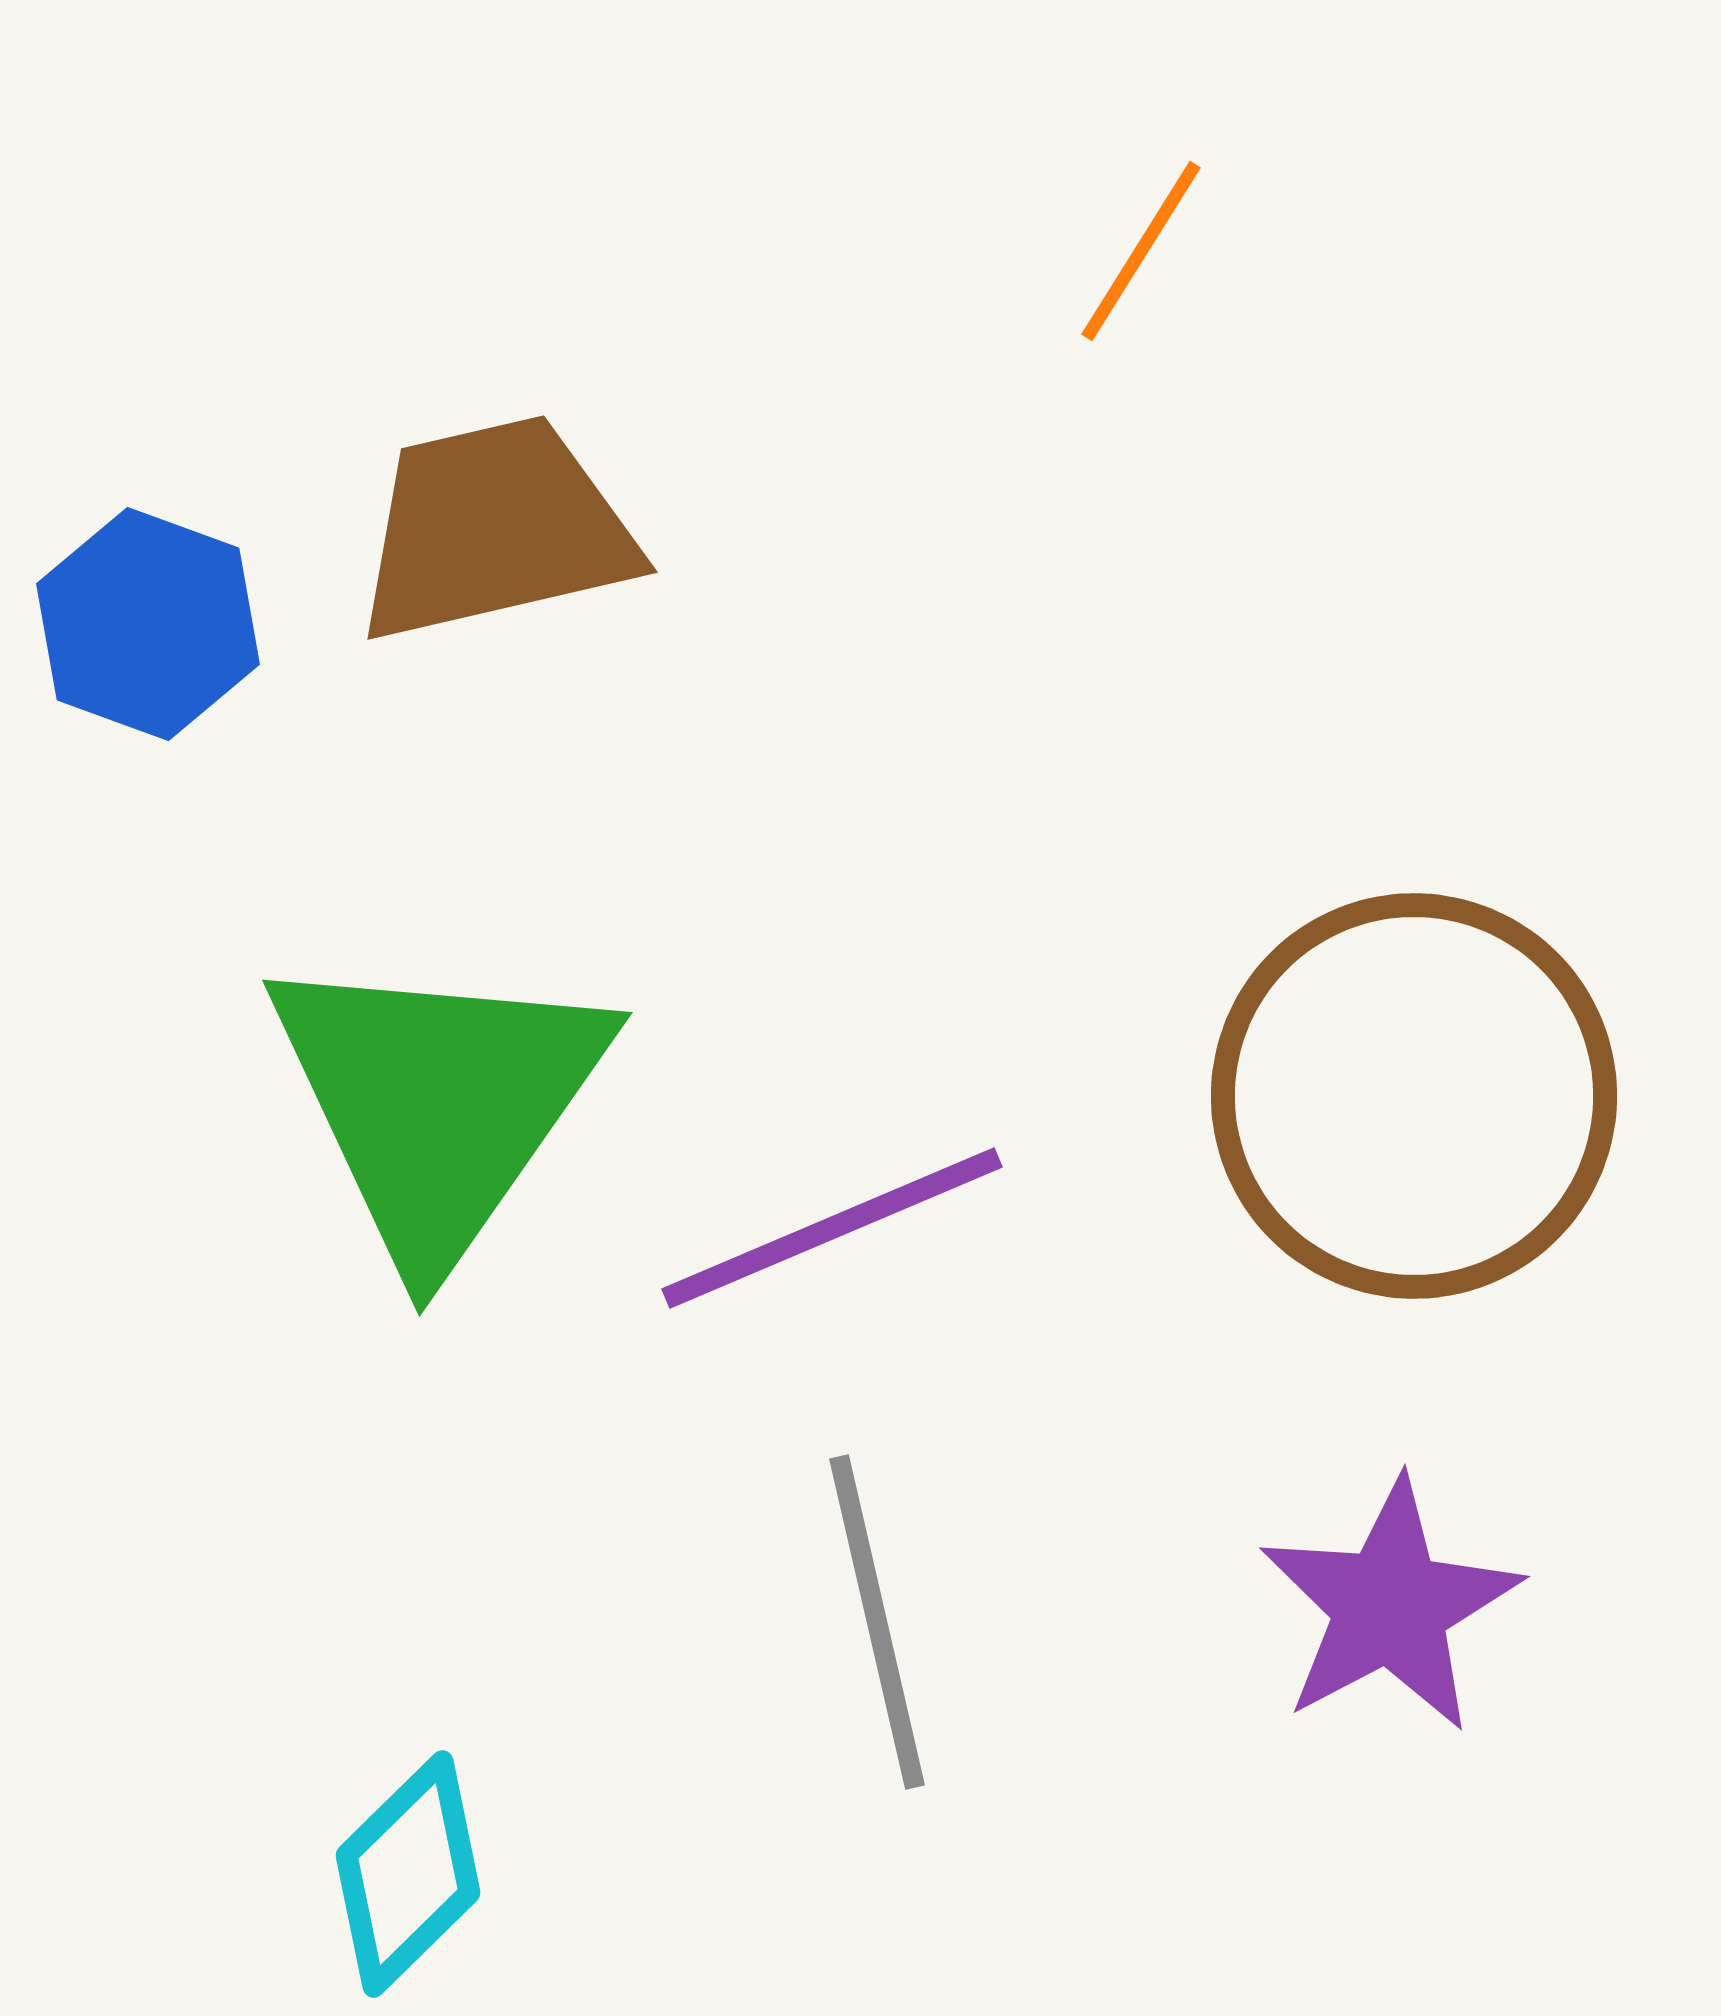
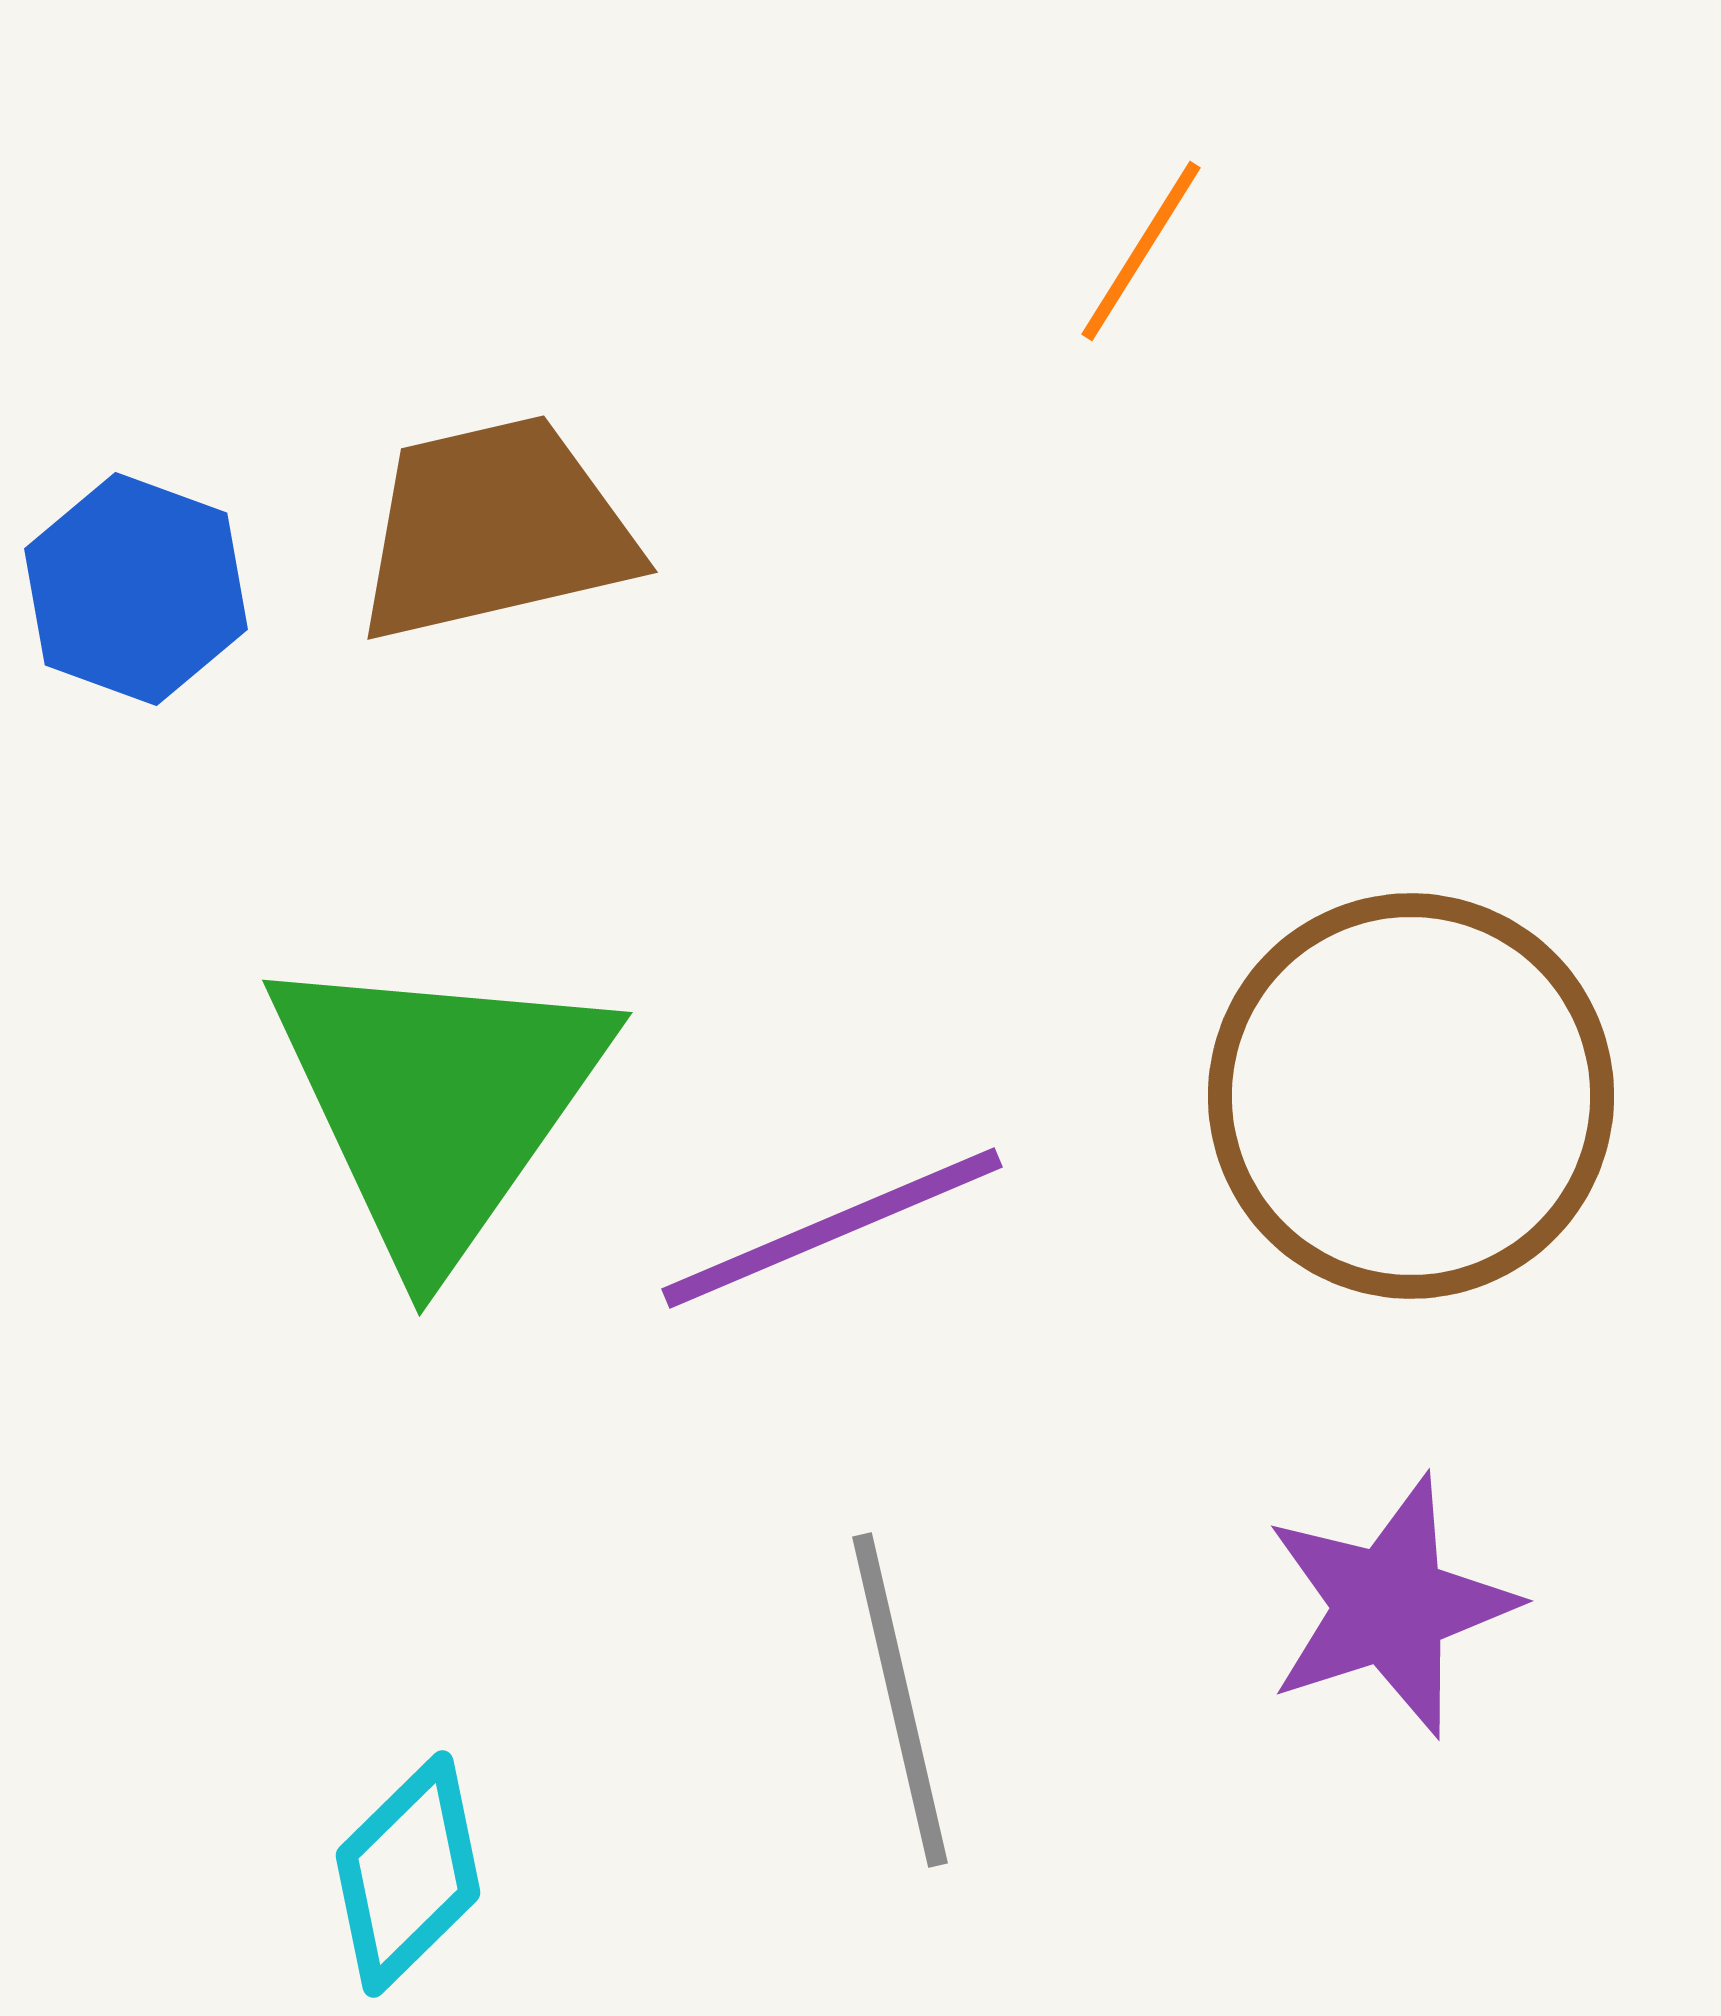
blue hexagon: moved 12 px left, 35 px up
brown circle: moved 3 px left
purple star: rotated 10 degrees clockwise
gray line: moved 23 px right, 78 px down
